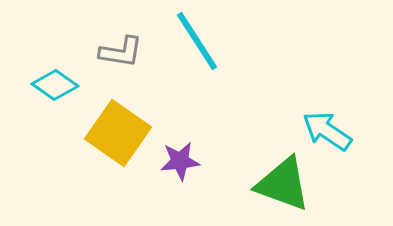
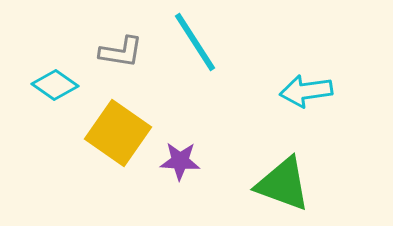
cyan line: moved 2 px left, 1 px down
cyan arrow: moved 21 px left, 40 px up; rotated 42 degrees counterclockwise
purple star: rotated 9 degrees clockwise
